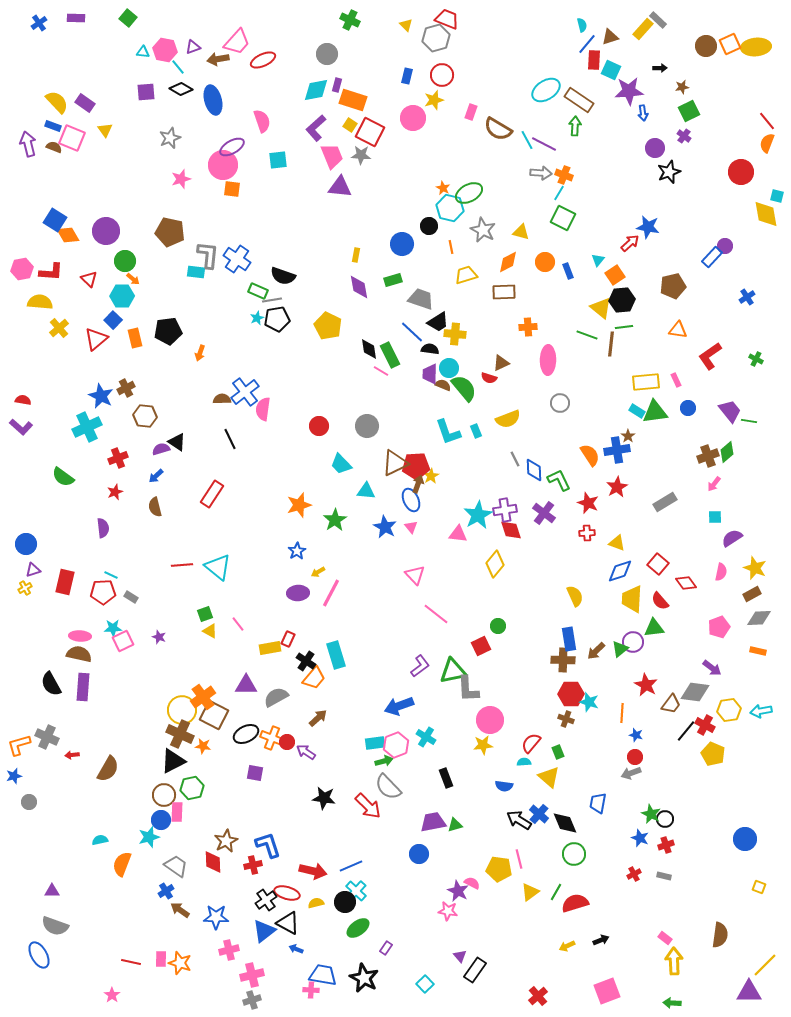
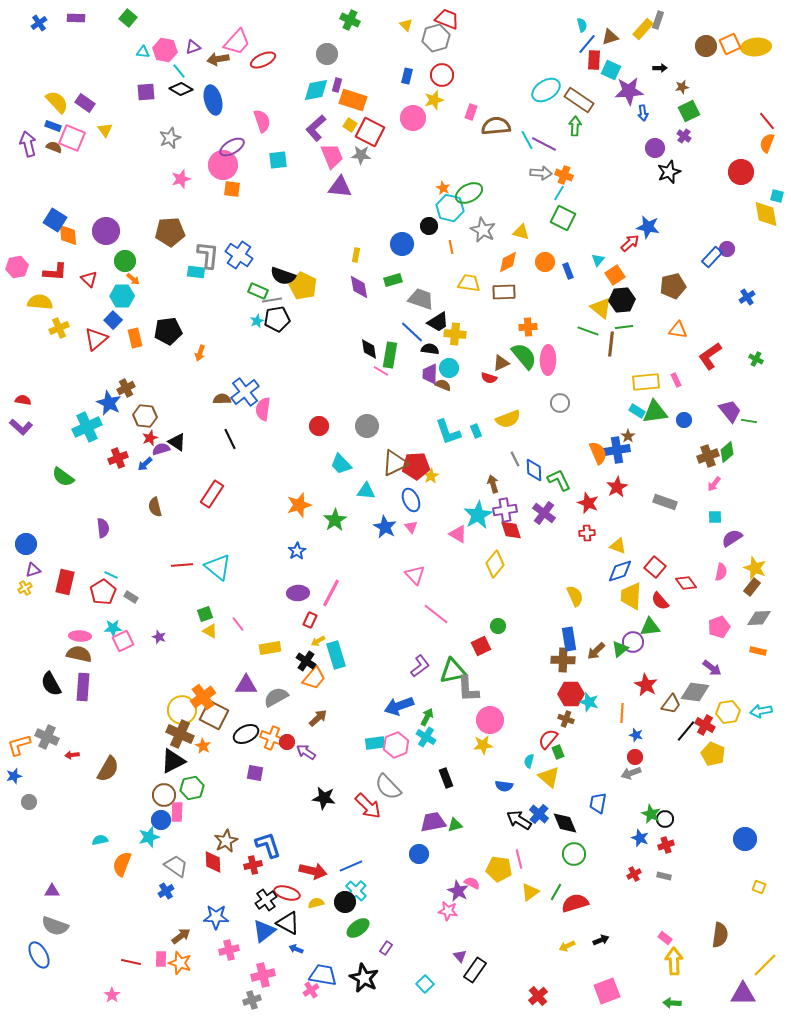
gray rectangle at (658, 20): rotated 66 degrees clockwise
cyan line at (178, 67): moved 1 px right, 4 px down
brown semicircle at (498, 129): moved 2 px left, 3 px up; rotated 144 degrees clockwise
brown pentagon at (170, 232): rotated 16 degrees counterclockwise
orange diamond at (68, 235): rotated 25 degrees clockwise
purple circle at (725, 246): moved 2 px right, 3 px down
blue cross at (237, 259): moved 2 px right, 4 px up
pink hexagon at (22, 269): moved 5 px left, 2 px up
red L-shape at (51, 272): moved 4 px right
yellow trapezoid at (466, 275): moved 3 px right, 8 px down; rotated 25 degrees clockwise
cyan star at (257, 318): moved 3 px down
yellow pentagon at (328, 326): moved 25 px left, 40 px up
yellow cross at (59, 328): rotated 18 degrees clockwise
green line at (587, 335): moved 1 px right, 4 px up
green rectangle at (390, 355): rotated 35 degrees clockwise
green semicircle at (464, 388): moved 60 px right, 32 px up
blue star at (101, 396): moved 8 px right, 7 px down
blue circle at (688, 408): moved 4 px left, 12 px down
orange semicircle at (590, 455): moved 8 px right, 2 px up; rotated 10 degrees clockwise
blue arrow at (156, 476): moved 11 px left, 12 px up
brown arrow at (418, 484): moved 75 px right; rotated 36 degrees counterclockwise
red star at (115, 492): moved 35 px right, 54 px up
gray rectangle at (665, 502): rotated 50 degrees clockwise
pink triangle at (458, 534): rotated 24 degrees clockwise
yellow triangle at (617, 543): moved 1 px right, 3 px down
red square at (658, 564): moved 3 px left, 3 px down
yellow arrow at (318, 572): moved 69 px down
red pentagon at (103, 592): rotated 30 degrees counterclockwise
brown rectangle at (752, 594): moved 7 px up; rotated 24 degrees counterclockwise
yellow trapezoid at (632, 599): moved 1 px left, 3 px up
green triangle at (654, 628): moved 4 px left, 1 px up
red rectangle at (288, 639): moved 22 px right, 19 px up
yellow hexagon at (729, 710): moved 1 px left, 2 px down
red semicircle at (531, 743): moved 17 px right, 4 px up
orange star at (203, 746): rotated 21 degrees clockwise
green arrow at (384, 761): moved 43 px right, 44 px up; rotated 48 degrees counterclockwise
cyan semicircle at (524, 762): moved 5 px right, 1 px up; rotated 72 degrees counterclockwise
brown arrow at (180, 910): moved 1 px right, 26 px down; rotated 108 degrees clockwise
pink cross at (252, 975): moved 11 px right
pink cross at (311, 990): rotated 35 degrees counterclockwise
purple triangle at (749, 992): moved 6 px left, 2 px down
